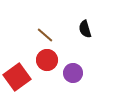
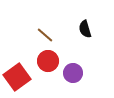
red circle: moved 1 px right, 1 px down
